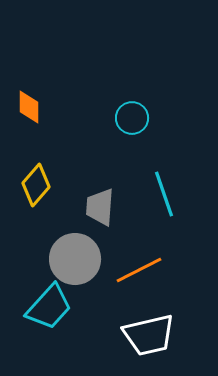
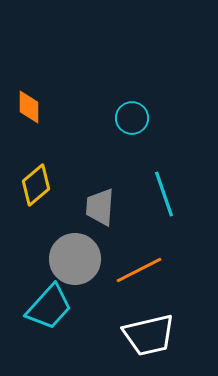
yellow diamond: rotated 9 degrees clockwise
